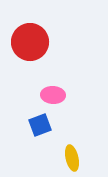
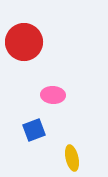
red circle: moved 6 px left
blue square: moved 6 px left, 5 px down
